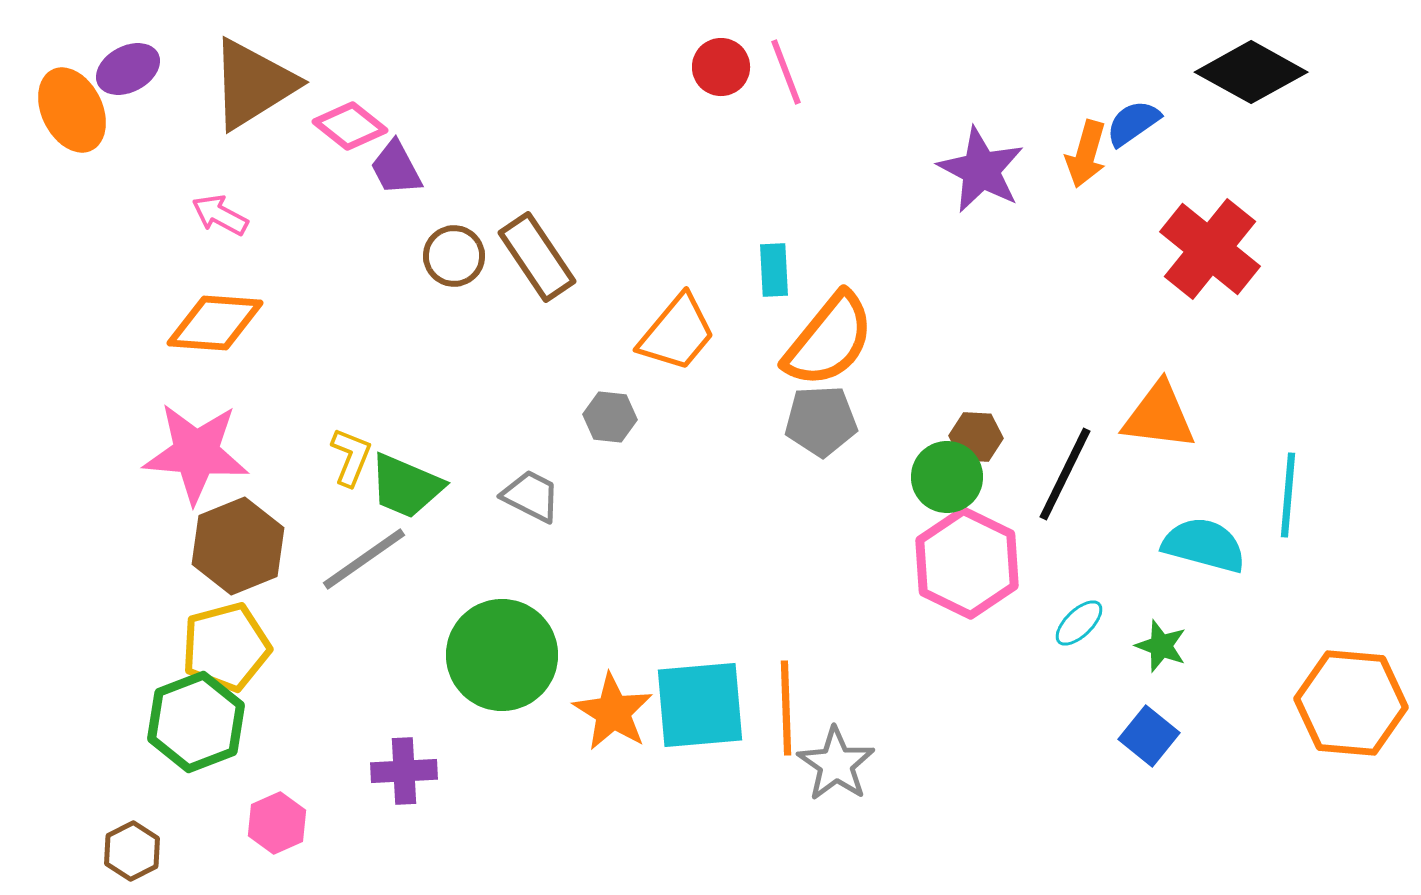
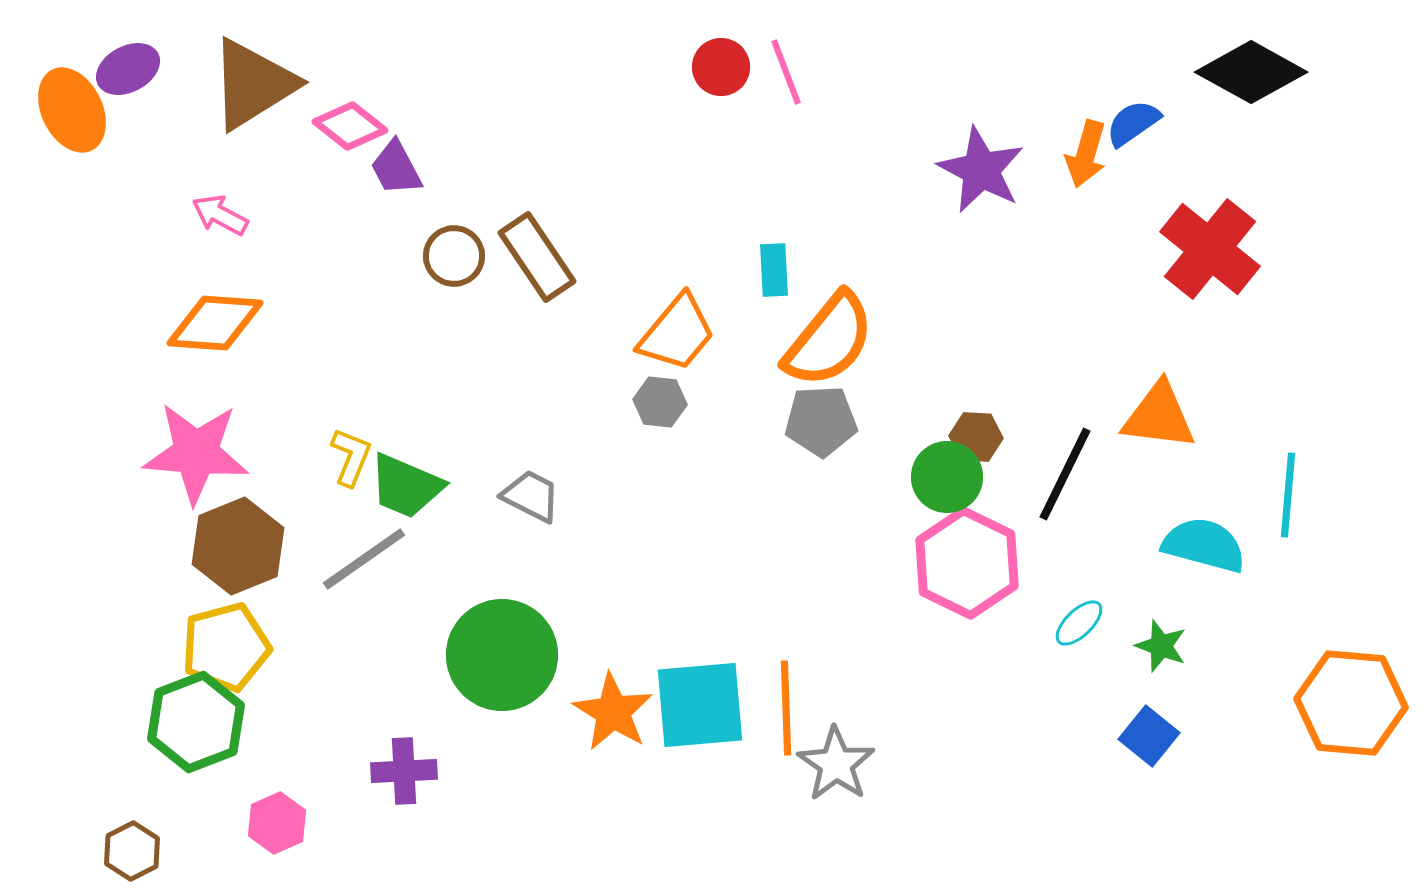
gray hexagon at (610, 417): moved 50 px right, 15 px up
